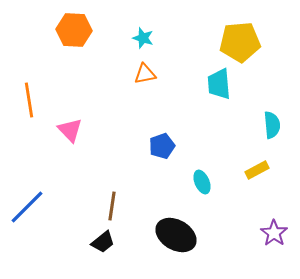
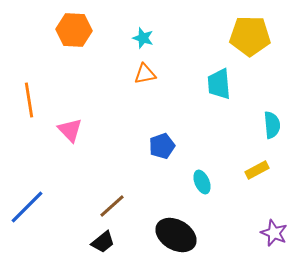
yellow pentagon: moved 10 px right, 6 px up; rotated 6 degrees clockwise
brown line: rotated 40 degrees clockwise
purple star: rotated 12 degrees counterclockwise
